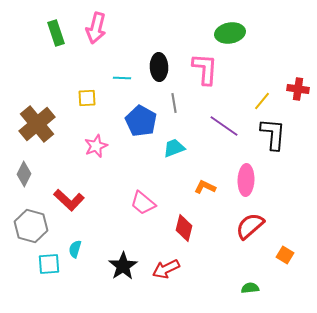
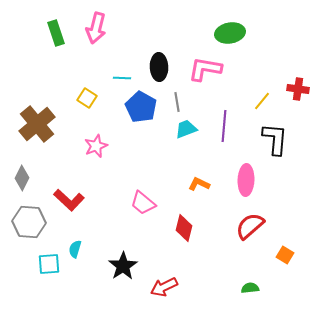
pink L-shape: rotated 84 degrees counterclockwise
yellow square: rotated 36 degrees clockwise
gray line: moved 3 px right, 1 px up
blue pentagon: moved 14 px up
purple line: rotated 60 degrees clockwise
black L-shape: moved 2 px right, 5 px down
cyan trapezoid: moved 12 px right, 19 px up
gray diamond: moved 2 px left, 4 px down
orange L-shape: moved 6 px left, 3 px up
gray hexagon: moved 2 px left, 4 px up; rotated 12 degrees counterclockwise
red arrow: moved 2 px left, 18 px down
